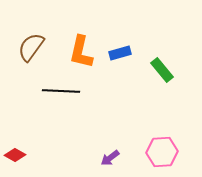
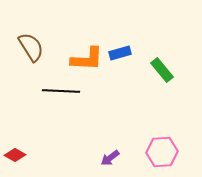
brown semicircle: rotated 112 degrees clockwise
orange L-shape: moved 6 px right, 7 px down; rotated 100 degrees counterclockwise
